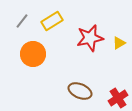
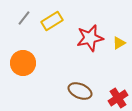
gray line: moved 2 px right, 3 px up
orange circle: moved 10 px left, 9 px down
